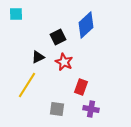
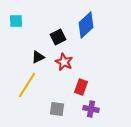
cyan square: moved 7 px down
